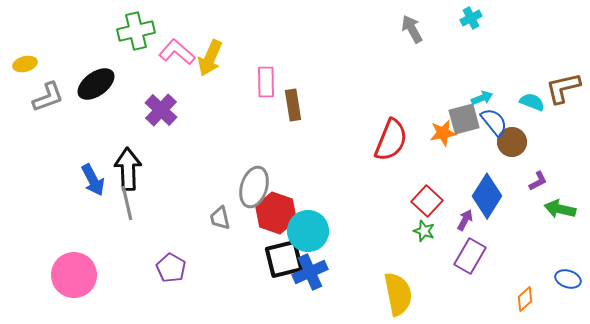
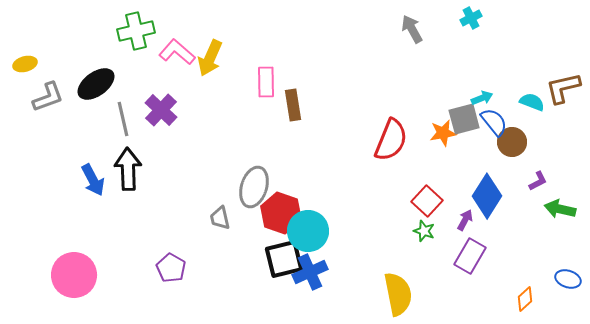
gray line: moved 4 px left, 84 px up
red hexagon: moved 5 px right
